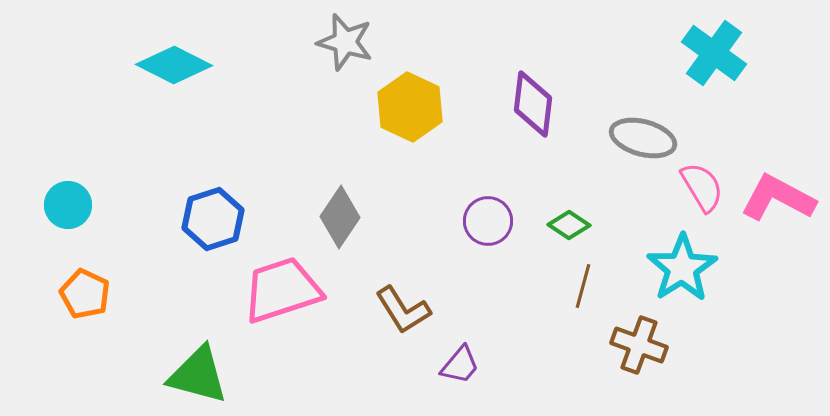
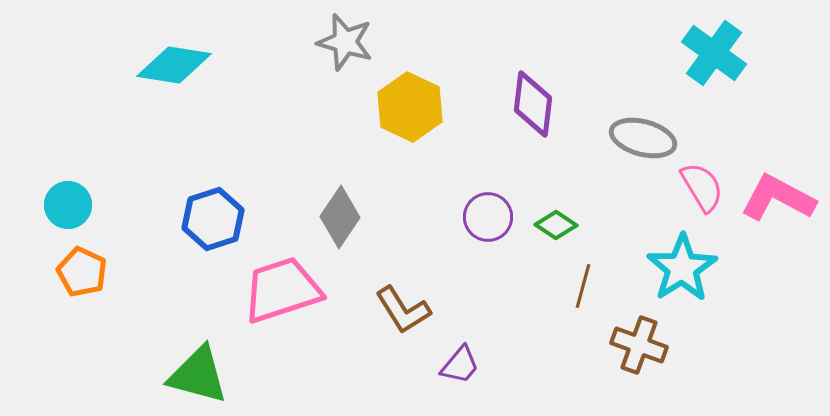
cyan diamond: rotated 18 degrees counterclockwise
purple circle: moved 4 px up
green diamond: moved 13 px left
orange pentagon: moved 3 px left, 22 px up
